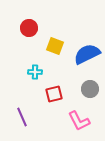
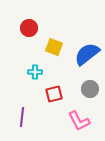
yellow square: moved 1 px left, 1 px down
blue semicircle: rotated 12 degrees counterclockwise
purple line: rotated 30 degrees clockwise
